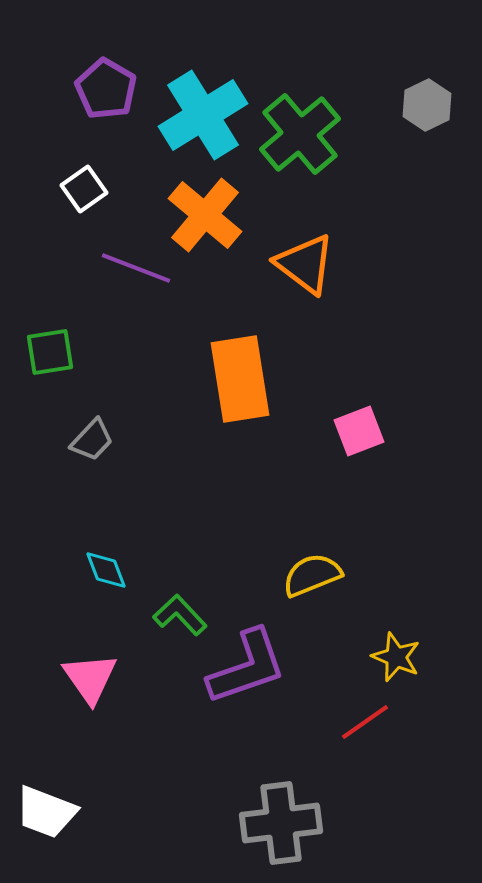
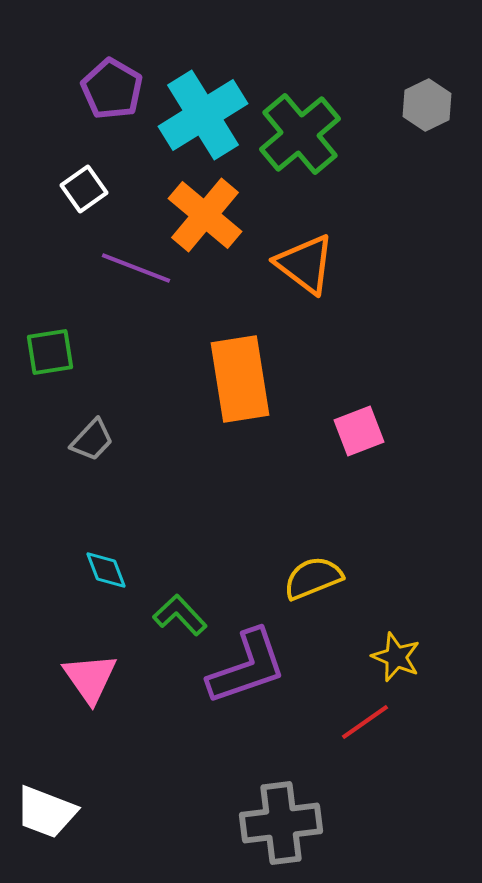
purple pentagon: moved 6 px right
yellow semicircle: moved 1 px right, 3 px down
